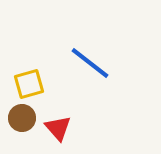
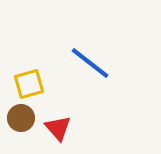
brown circle: moved 1 px left
